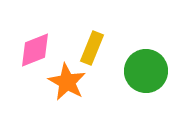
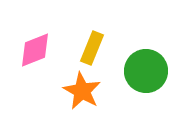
orange star: moved 15 px right, 9 px down
